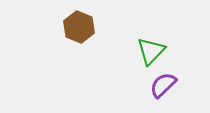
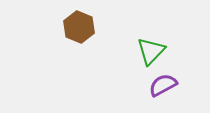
purple semicircle: rotated 16 degrees clockwise
